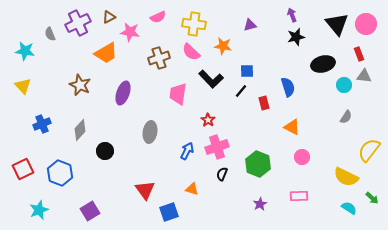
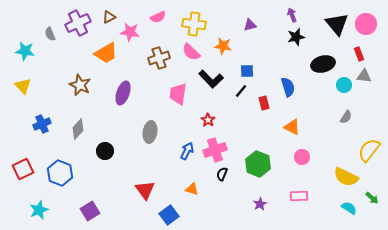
gray diamond at (80, 130): moved 2 px left, 1 px up
pink cross at (217, 147): moved 2 px left, 3 px down
blue square at (169, 212): moved 3 px down; rotated 18 degrees counterclockwise
